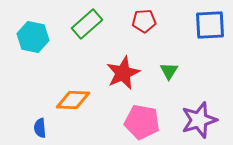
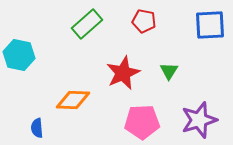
red pentagon: rotated 15 degrees clockwise
cyan hexagon: moved 14 px left, 18 px down
pink pentagon: rotated 12 degrees counterclockwise
blue semicircle: moved 3 px left
